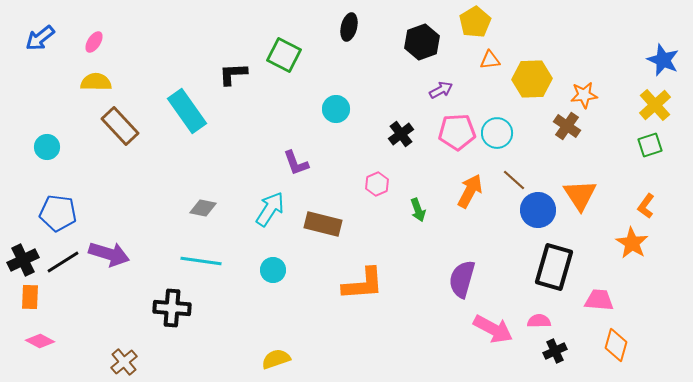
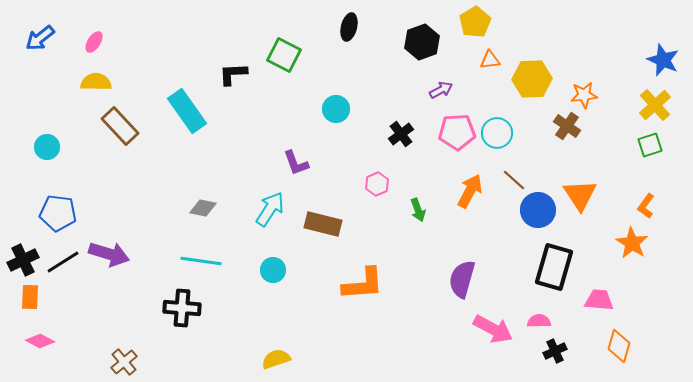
black cross at (172, 308): moved 10 px right
orange diamond at (616, 345): moved 3 px right, 1 px down
